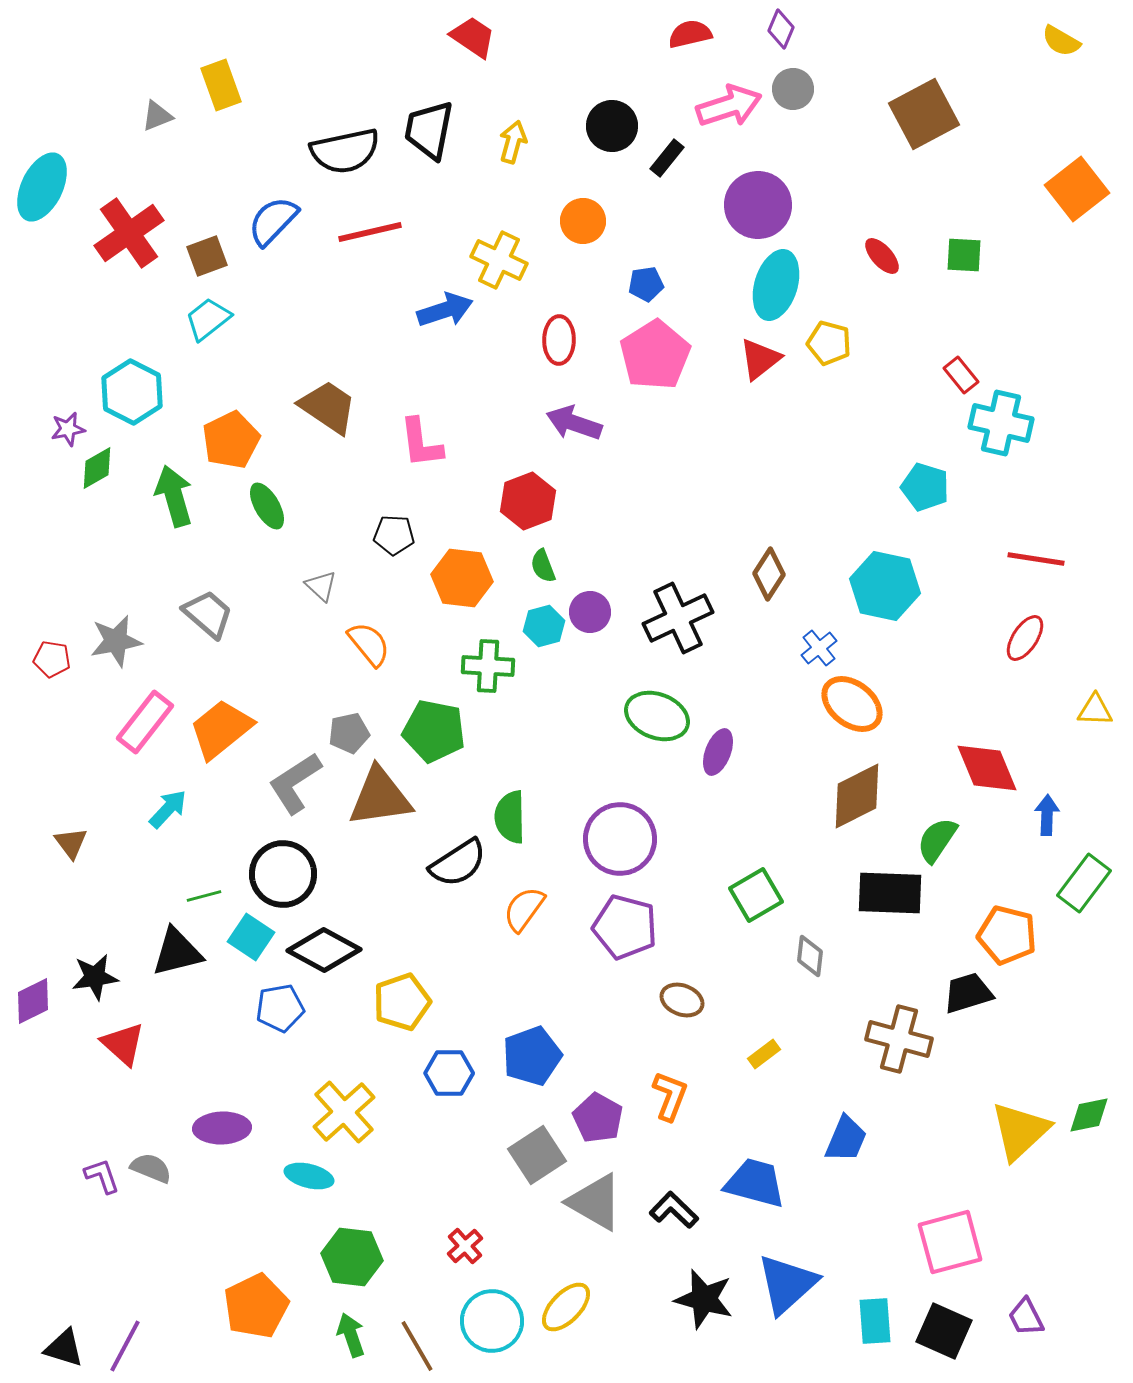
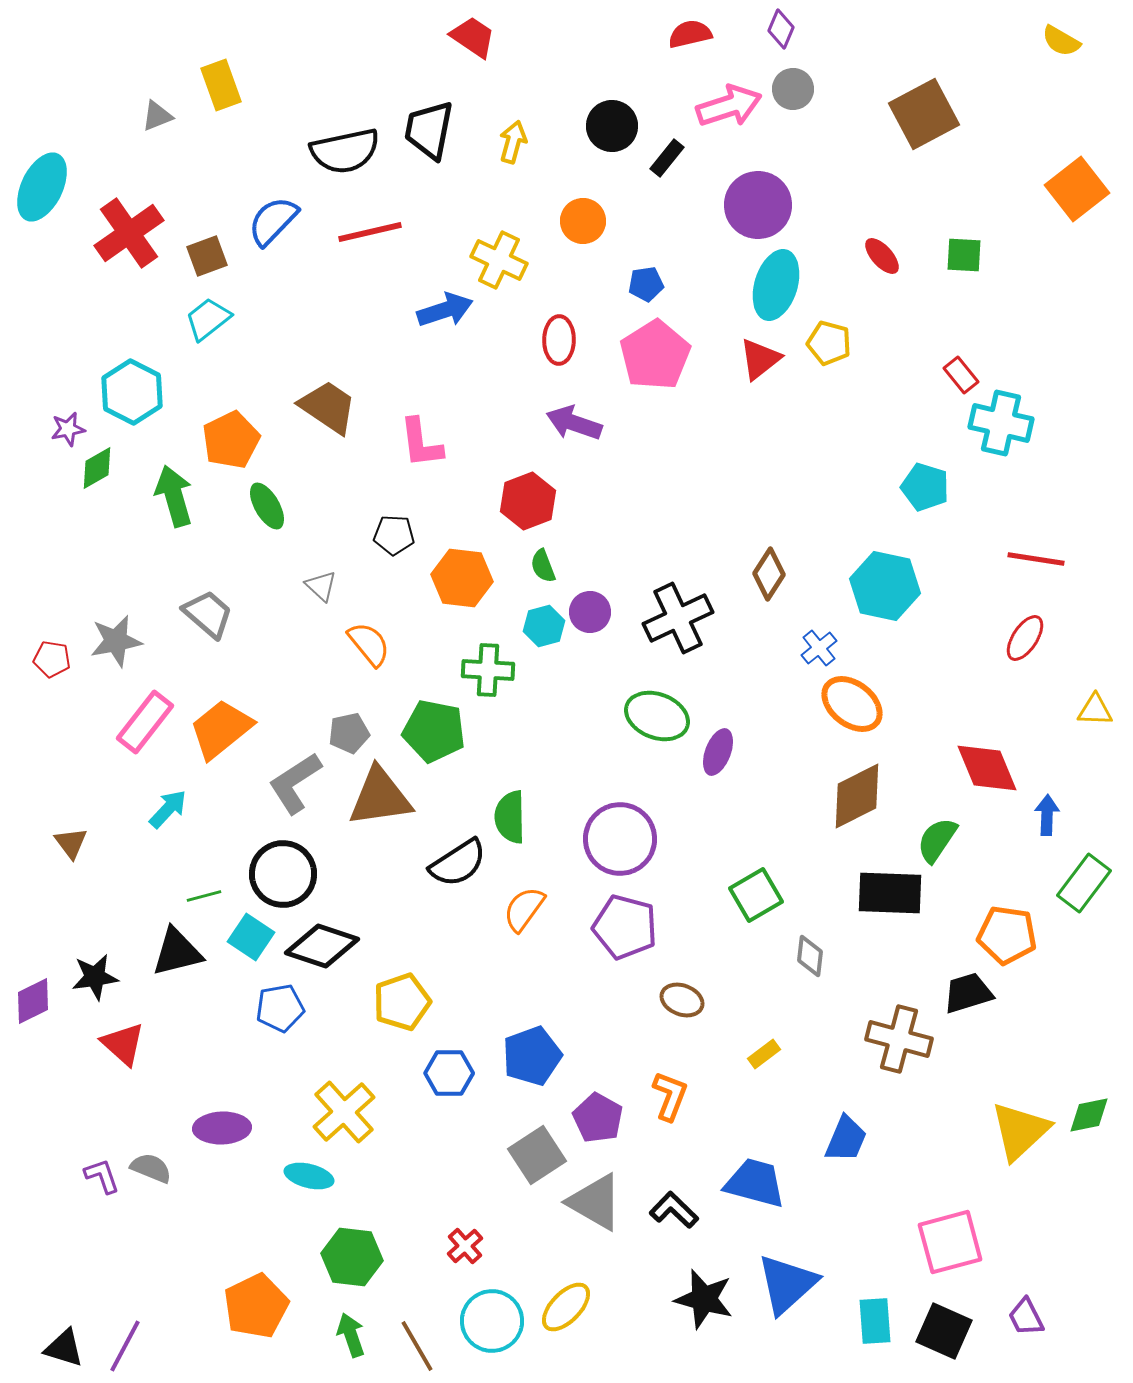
green cross at (488, 666): moved 4 px down
orange pentagon at (1007, 935): rotated 6 degrees counterclockwise
black diamond at (324, 950): moved 2 px left, 4 px up; rotated 10 degrees counterclockwise
